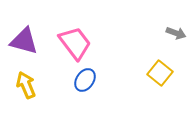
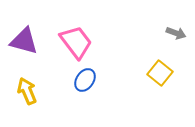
pink trapezoid: moved 1 px right, 1 px up
yellow arrow: moved 1 px right, 6 px down
